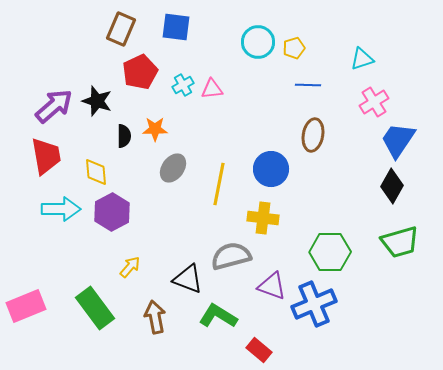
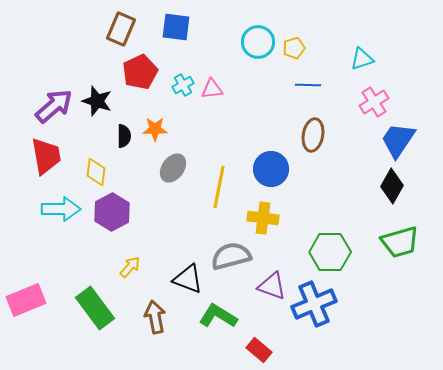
yellow diamond: rotated 12 degrees clockwise
yellow line: moved 3 px down
pink rectangle: moved 6 px up
